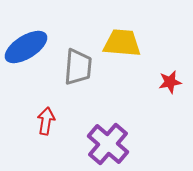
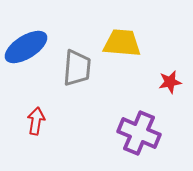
gray trapezoid: moved 1 px left, 1 px down
red arrow: moved 10 px left
purple cross: moved 31 px right, 11 px up; rotated 18 degrees counterclockwise
